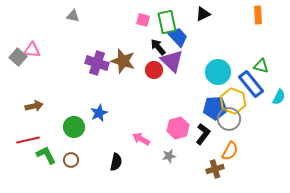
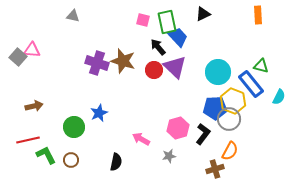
purple triangle: moved 3 px right, 6 px down
